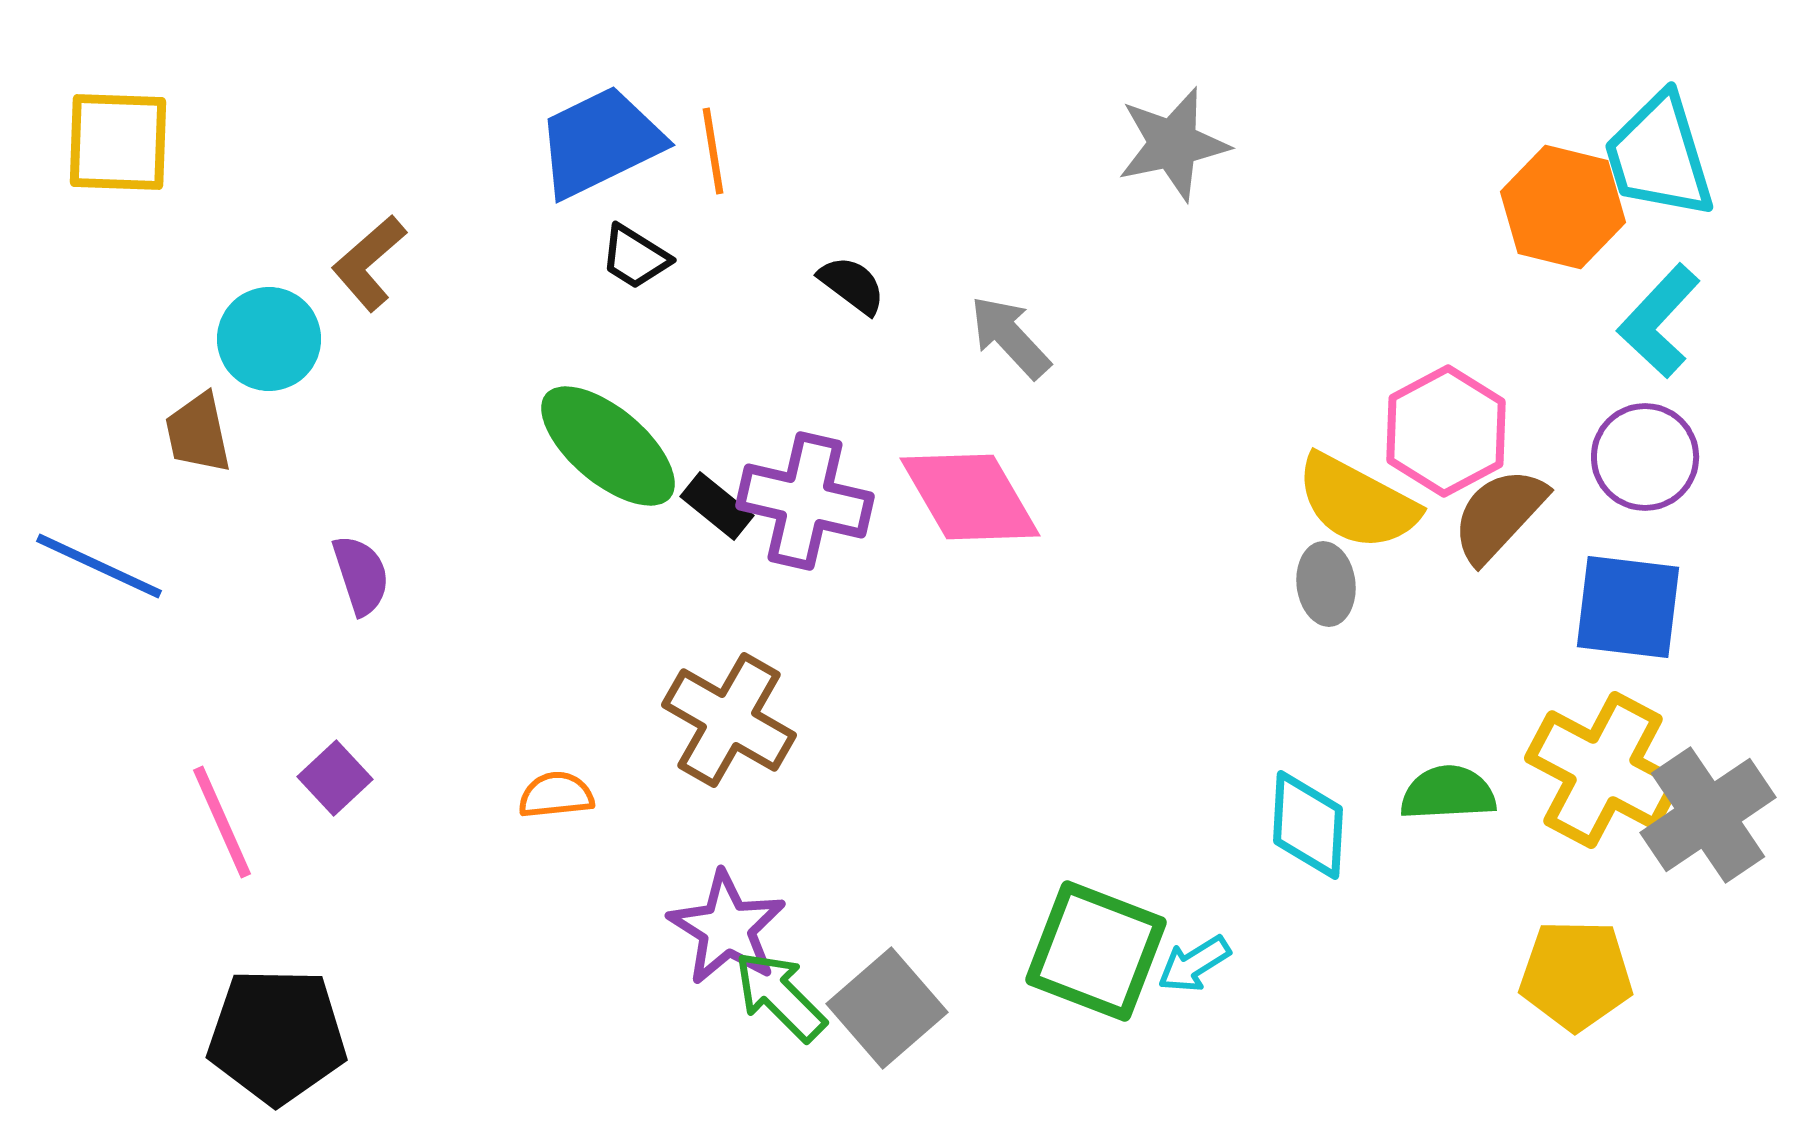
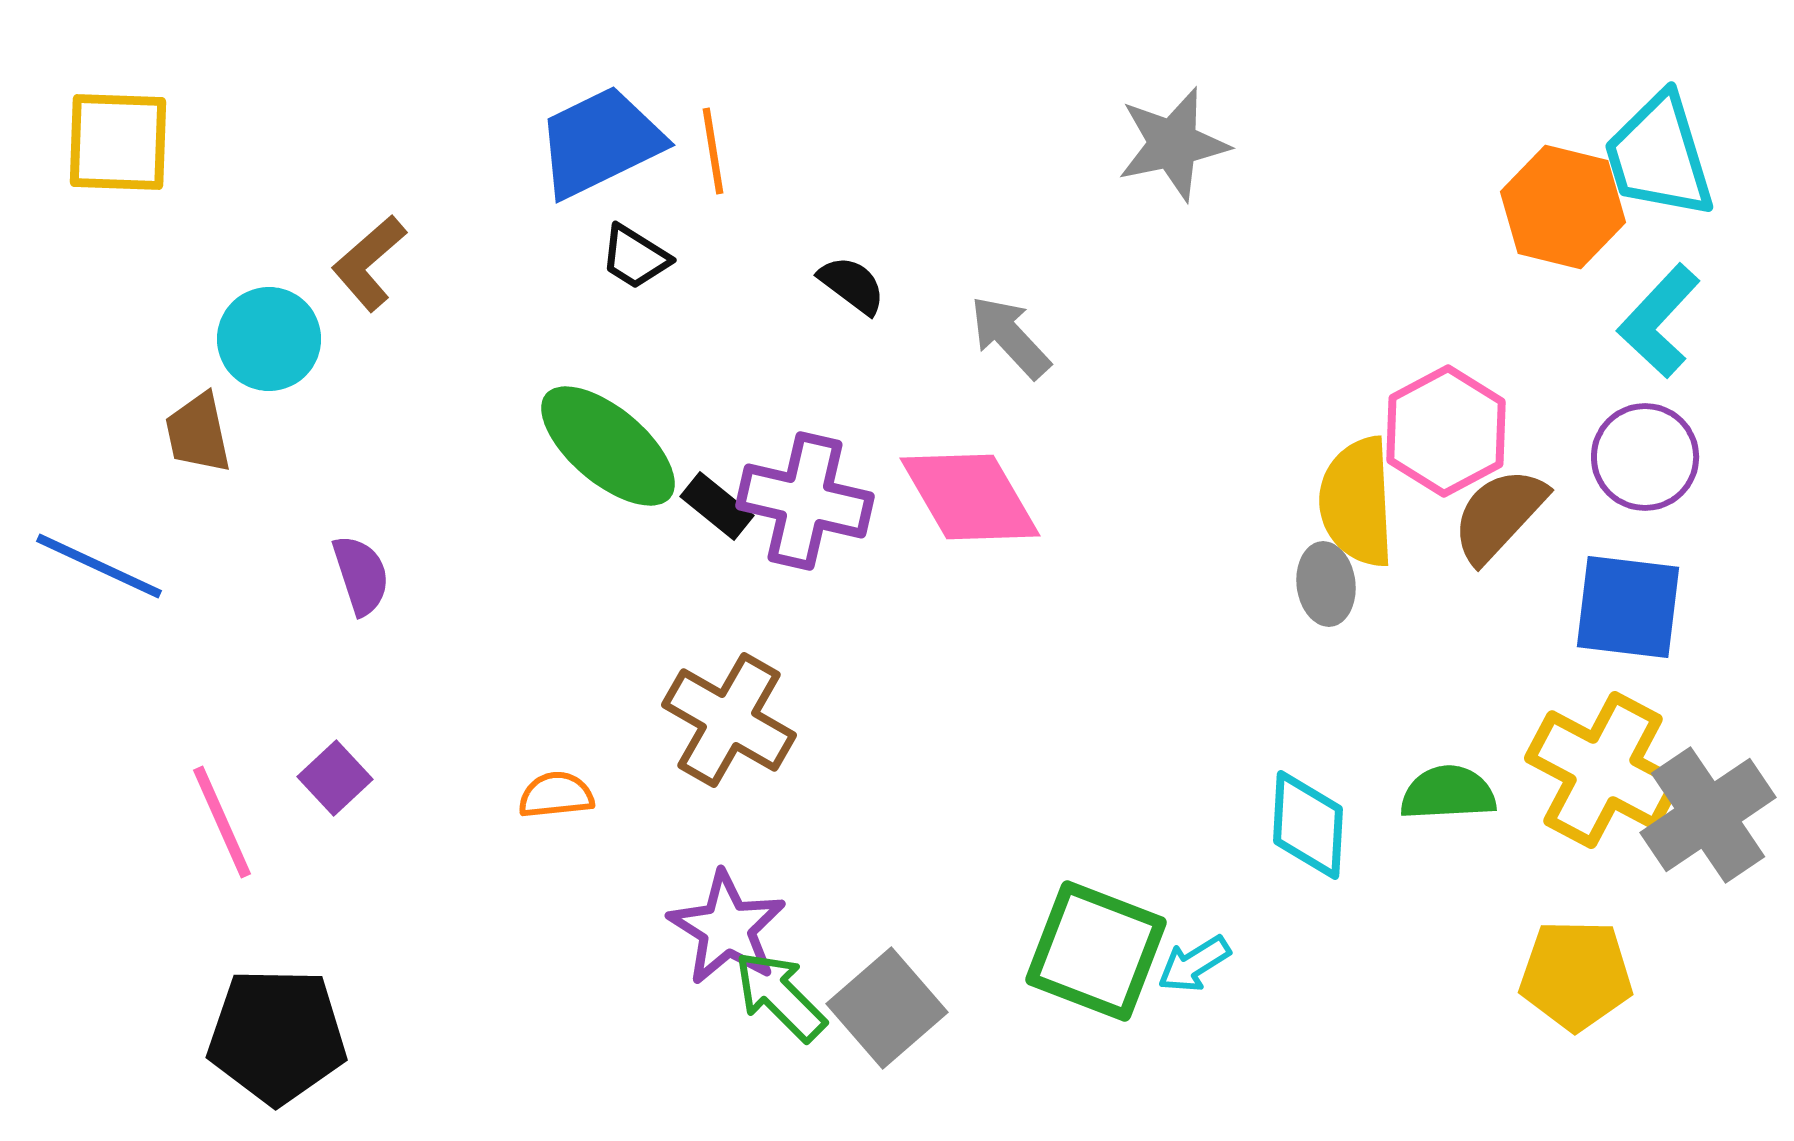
yellow semicircle: rotated 59 degrees clockwise
